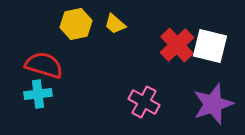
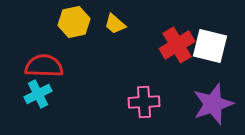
yellow hexagon: moved 2 px left, 2 px up
red cross: rotated 12 degrees clockwise
red semicircle: moved 1 px down; rotated 15 degrees counterclockwise
cyan cross: rotated 20 degrees counterclockwise
pink cross: rotated 32 degrees counterclockwise
